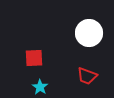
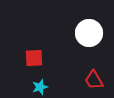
red trapezoid: moved 7 px right, 4 px down; rotated 40 degrees clockwise
cyan star: rotated 21 degrees clockwise
